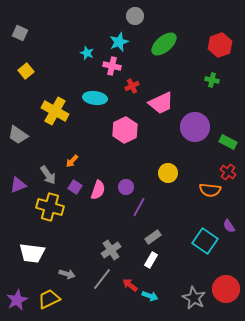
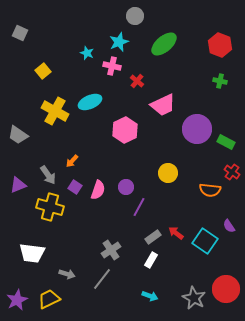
red hexagon at (220, 45): rotated 20 degrees counterclockwise
yellow square at (26, 71): moved 17 px right
green cross at (212, 80): moved 8 px right, 1 px down
red cross at (132, 86): moved 5 px right, 5 px up; rotated 24 degrees counterclockwise
cyan ellipse at (95, 98): moved 5 px left, 4 px down; rotated 30 degrees counterclockwise
pink trapezoid at (161, 103): moved 2 px right, 2 px down
purple circle at (195, 127): moved 2 px right, 2 px down
green rectangle at (228, 142): moved 2 px left
red cross at (228, 172): moved 4 px right
red arrow at (130, 285): moved 46 px right, 52 px up
